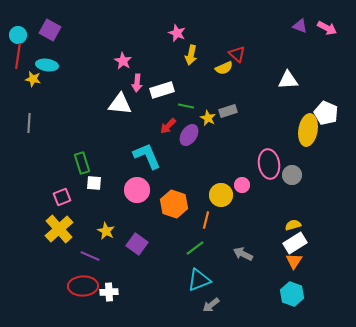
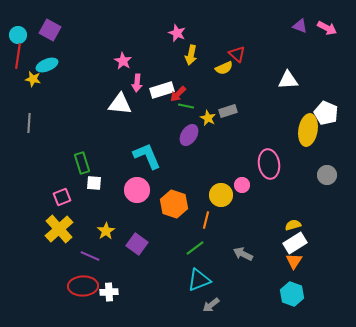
cyan ellipse at (47, 65): rotated 30 degrees counterclockwise
red arrow at (168, 126): moved 10 px right, 32 px up
gray circle at (292, 175): moved 35 px right
yellow star at (106, 231): rotated 12 degrees clockwise
